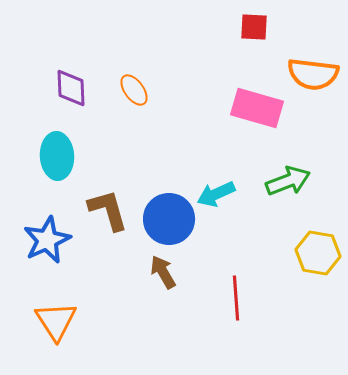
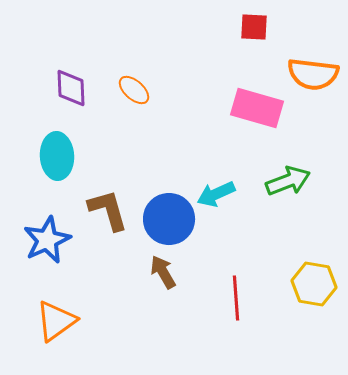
orange ellipse: rotated 12 degrees counterclockwise
yellow hexagon: moved 4 px left, 31 px down
orange triangle: rotated 27 degrees clockwise
